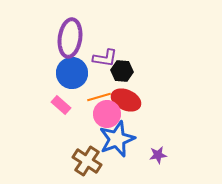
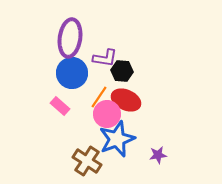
orange line: rotated 40 degrees counterclockwise
pink rectangle: moved 1 px left, 1 px down
